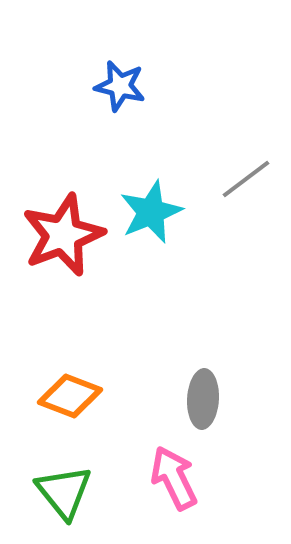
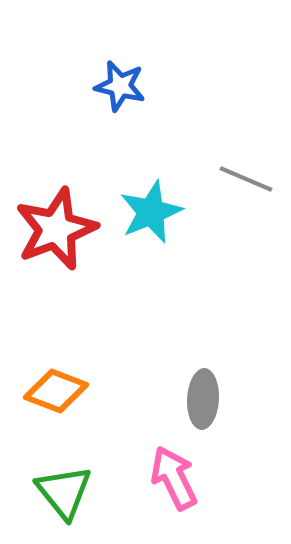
gray line: rotated 60 degrees clockwise
red star: moved 7 px left, 6 px up
orange diamond: moved 14 px left, 5 px up
